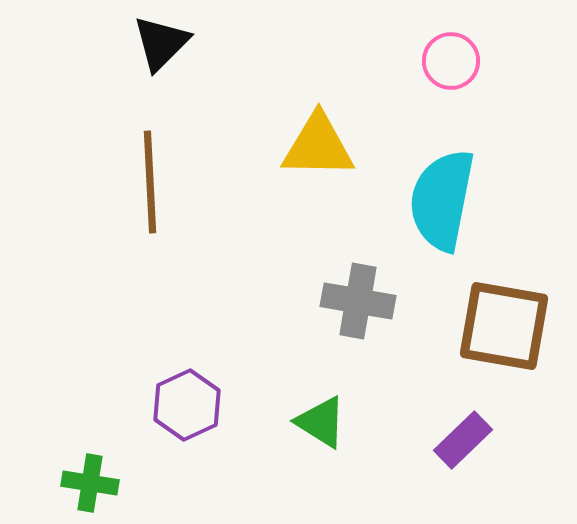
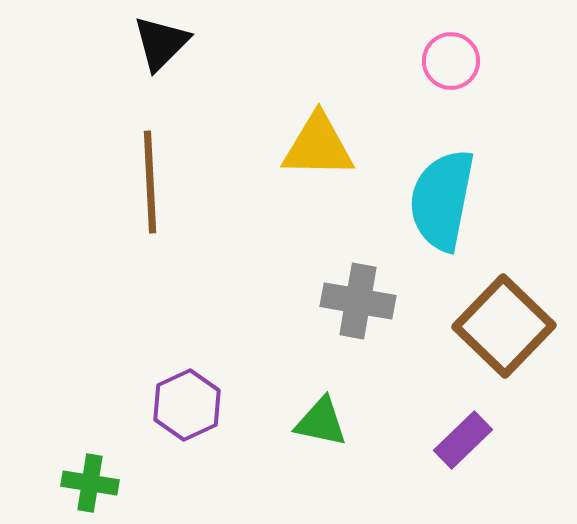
brown square: rotated 34 degrees clockwise
green triangle: rotated 20 degrees counterclockwise
